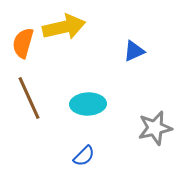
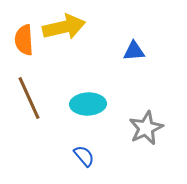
orange semicircle: moved 1 px right, 3 px up; rotated 20 degrees counterclockwise
blue triangle: rotated 20 degrees clockwise
gray star: moved 9 px left; rotated 12 degrees counterclockwise
blue semicircle: rotated 85 degrees counterclockwise
